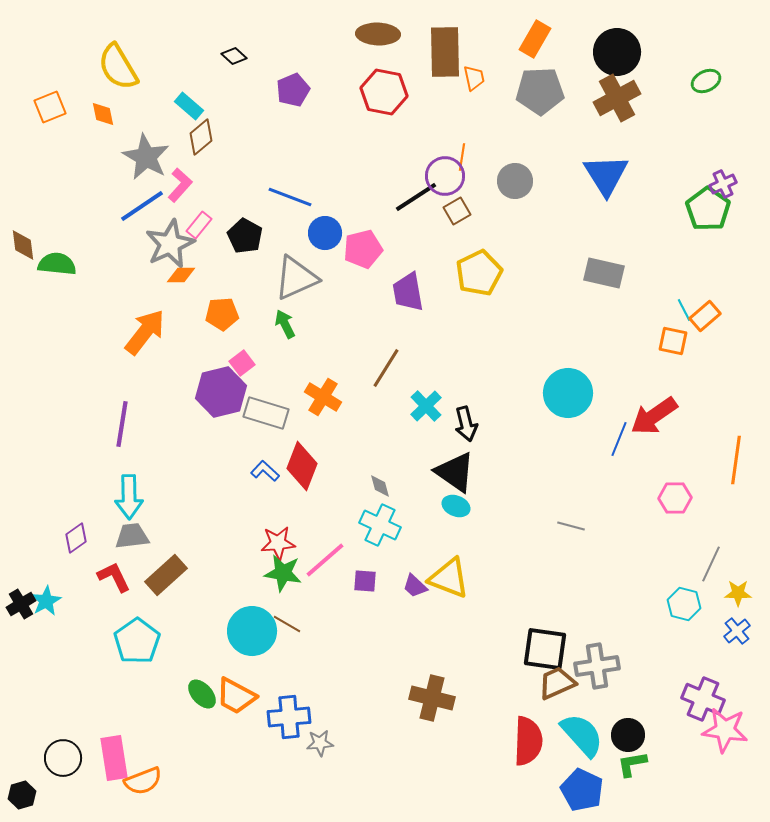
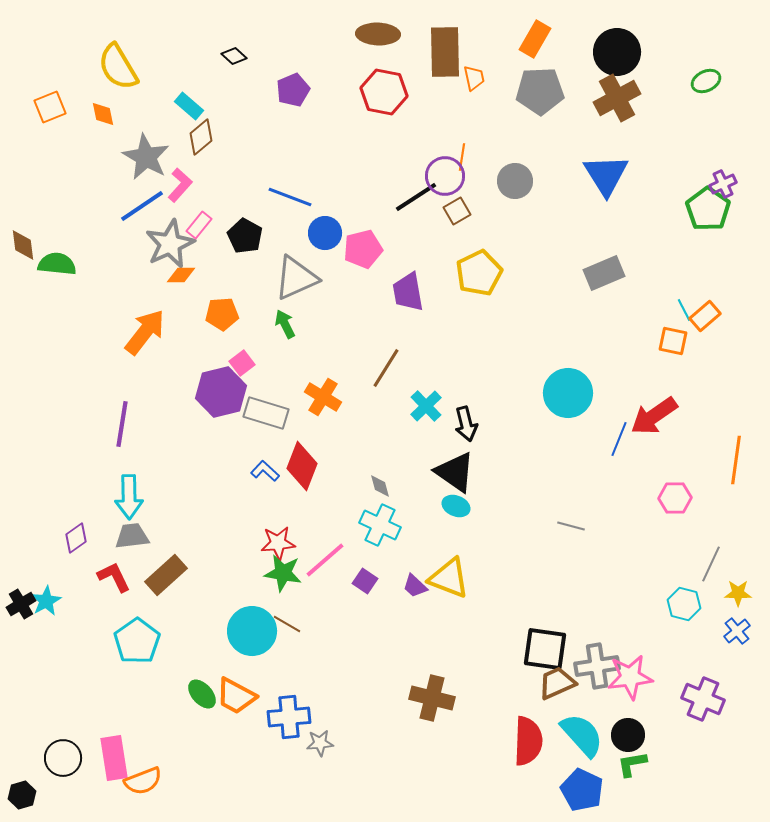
gray rectangle at (604, 273): rotated 36 degrees counterclockwise
purple square at (365, 581): rotated 30 degrees clockwise
pink star at (725, 730): moved 95 px left, 53 px up; rotated 15 degrees counterclockwise
